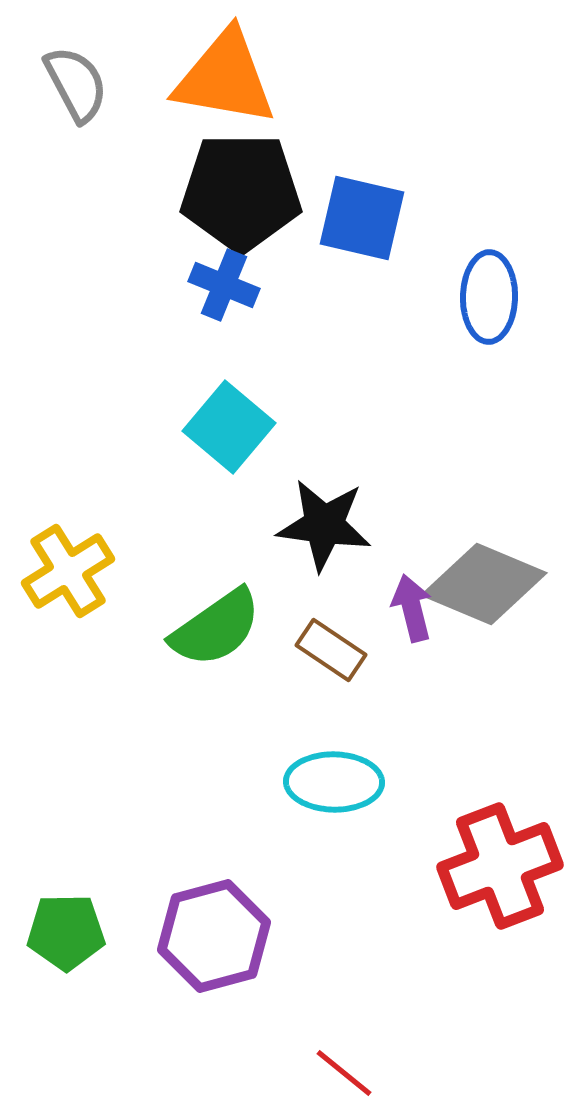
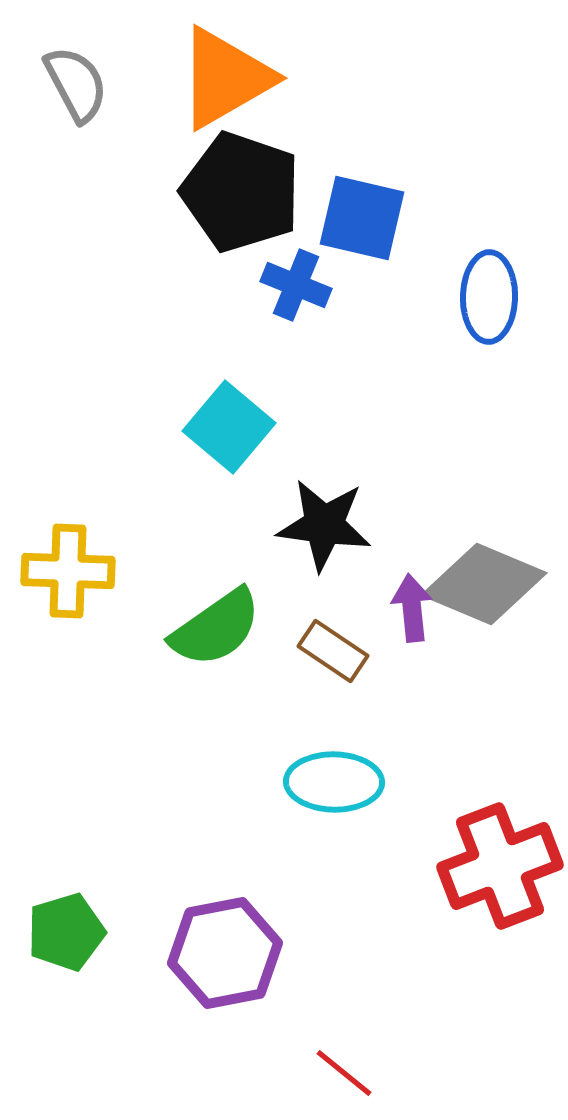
orange triangle: rotated 40 degrees counterclockwise
black pentagon: rotated 19 degrees clockwise
blue cross: moved 72 px right
yellow cross: rotated 34 degrees clockwise
purple arrow: rotated 8 degrees clockwise
brown rectangle: moved 2 px right, 1 px down
green pentagon: rotated 16 degrees counterclockwise
purple hexagon: moved 11 px right, 17 px down; rotated 4 degrees clockwise
